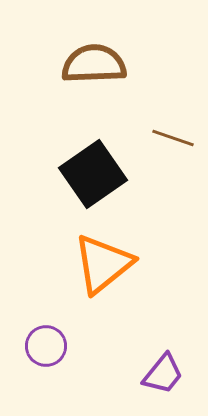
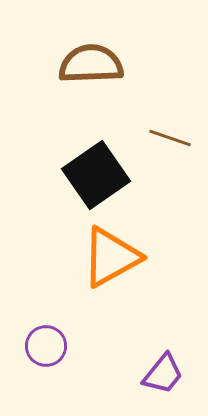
brown semicircle: moved 3 px left
brown line: moved 3 px left
black square: moved 3 px right, 1 px down
orange triangle: moved 8 px right, 7 px up; rotated 10 degrees clockwise
